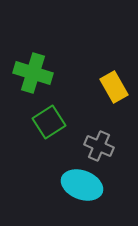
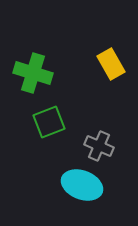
yellow rectangle: moved 3 px left, 23 px up
green square: rotated 12 degrees clockwise
